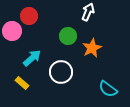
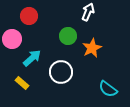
pink circle: moved 8 px down
